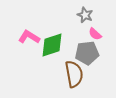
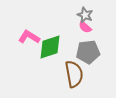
pink semicircle: moved 10 px left, 7 px up
green diamond: moved 2 px left, 2 px down
gray pentagon: moved 1 px right, 1 px up
